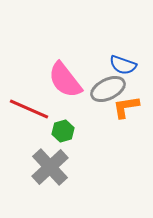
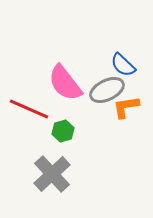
blue semicircle: rotated 24 degrees clockwise
pink semicircle: moved 3 px down
gray ellipse: moved 1 px left, 1 px down
gray cross: moved 2 px right, 7 px down
